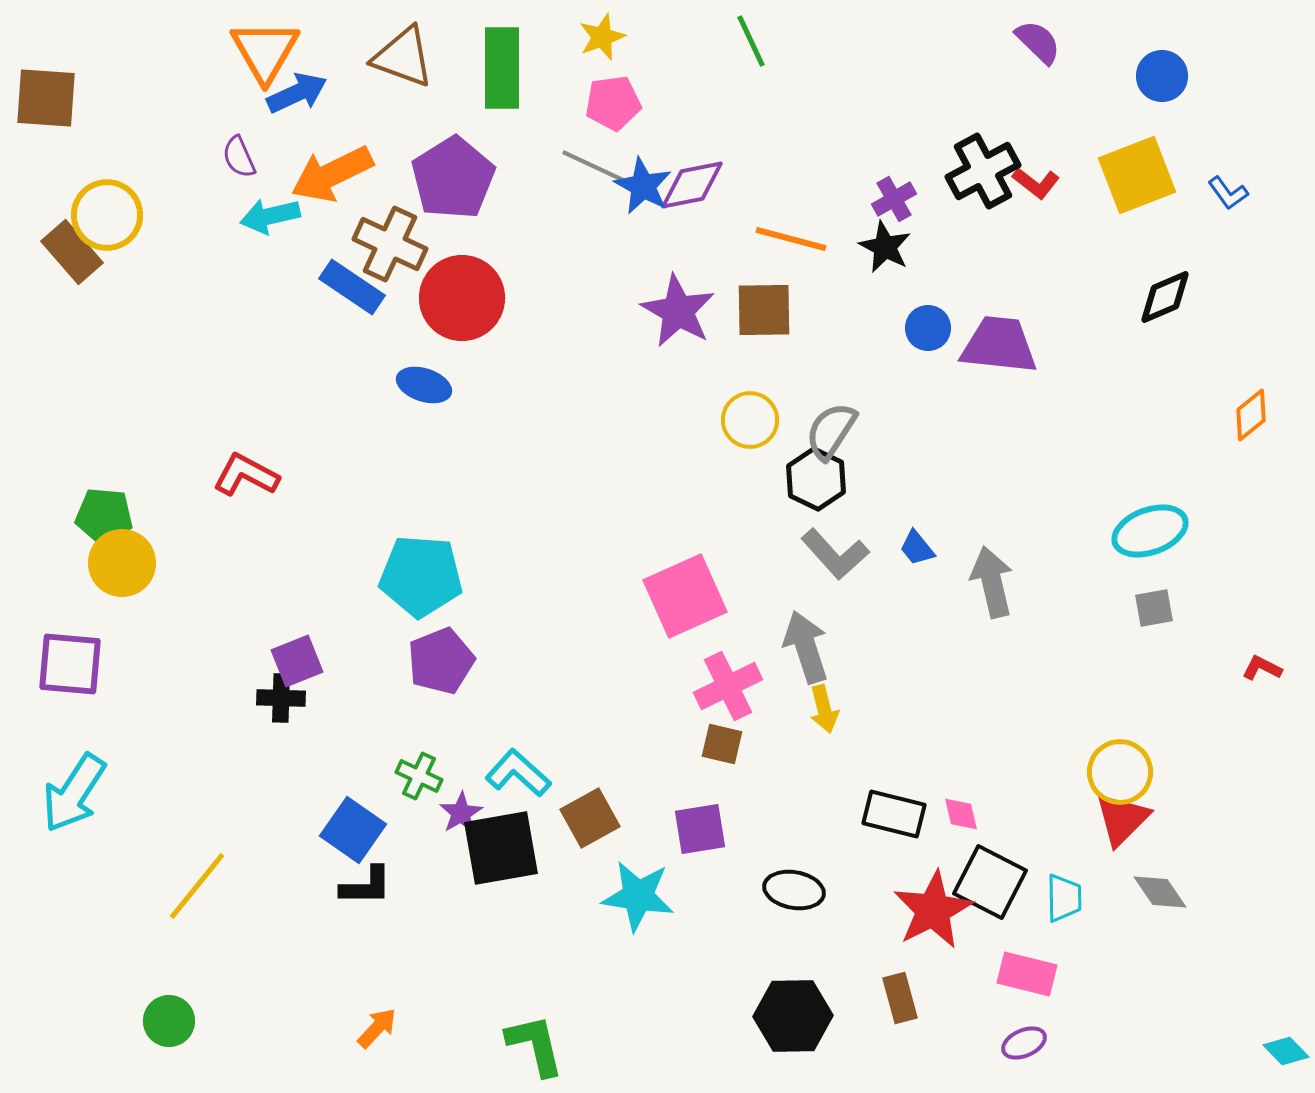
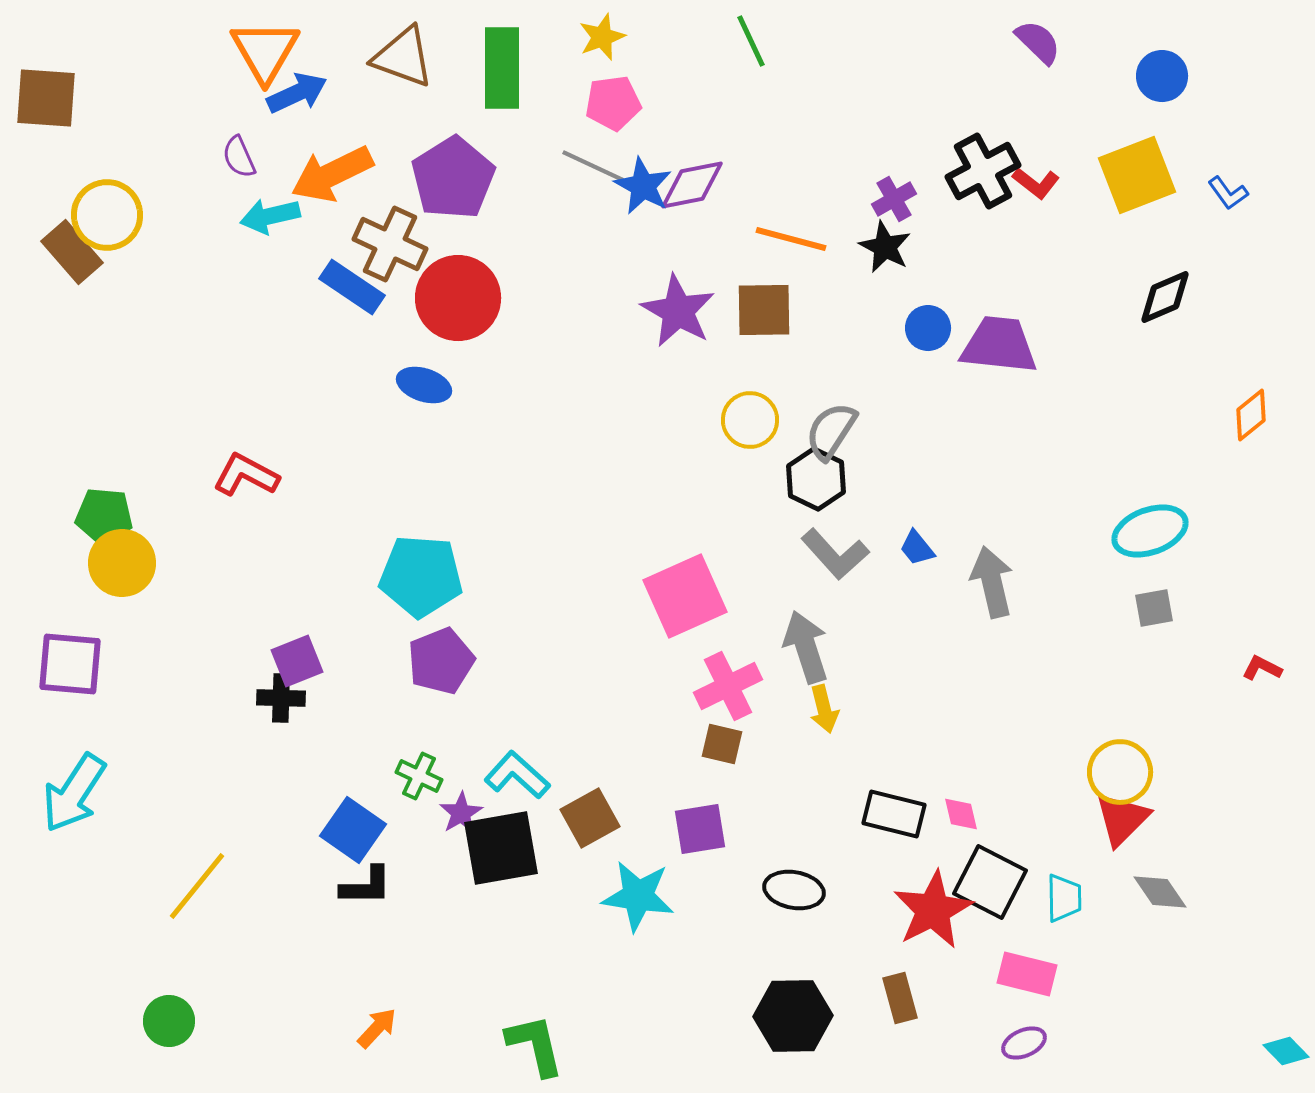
red circle at (462, 298): moved 4 px left
cyan L-shape at (518, 773): moved 1 px left, 2 px down
